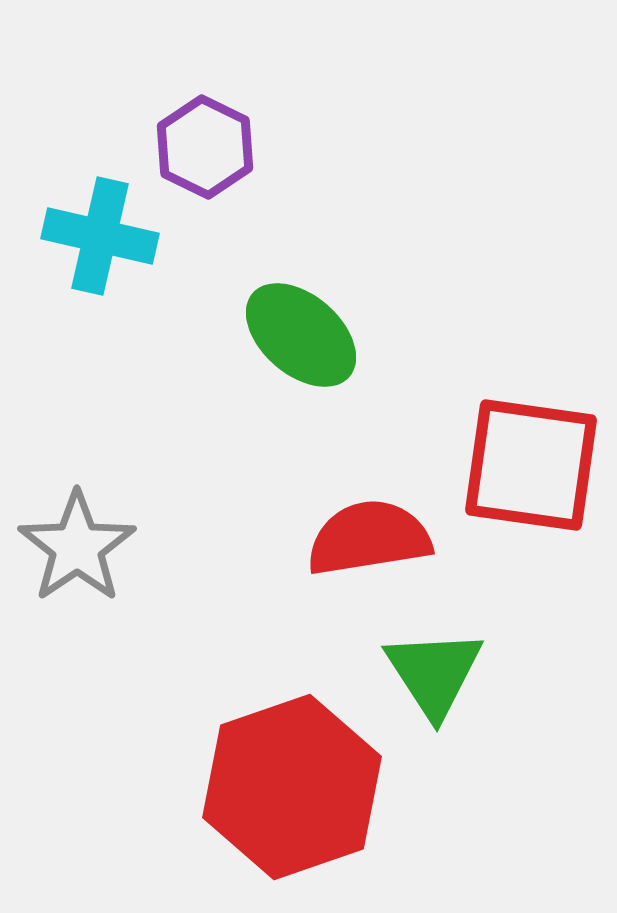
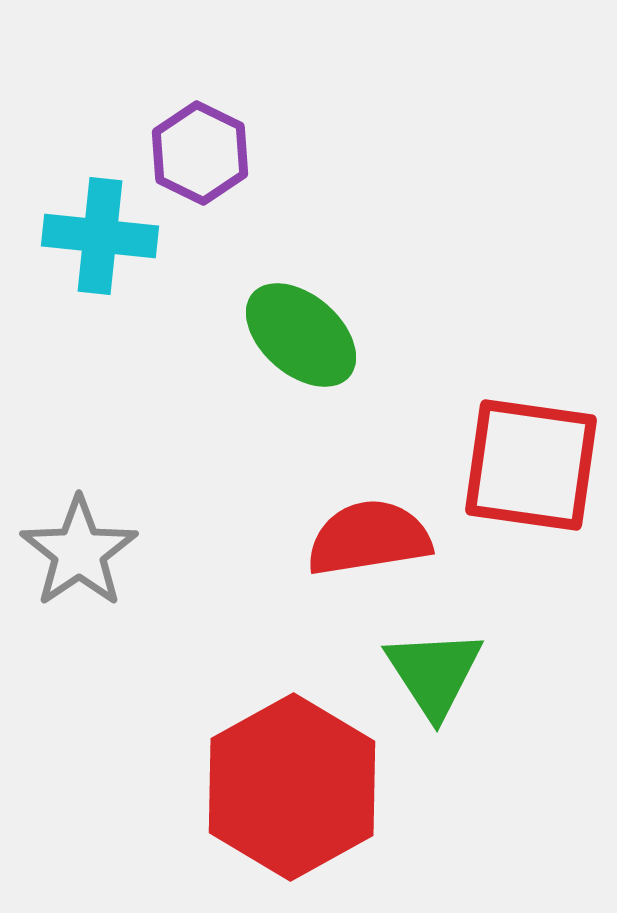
purple hexagon: moved 5 px left, 6 px down
cyan cross: rotated 7 degrees counterclockwise
gray star: moved 2 px right, 5 px down
red hexagon: rotated 10 degrees counterclockwise
